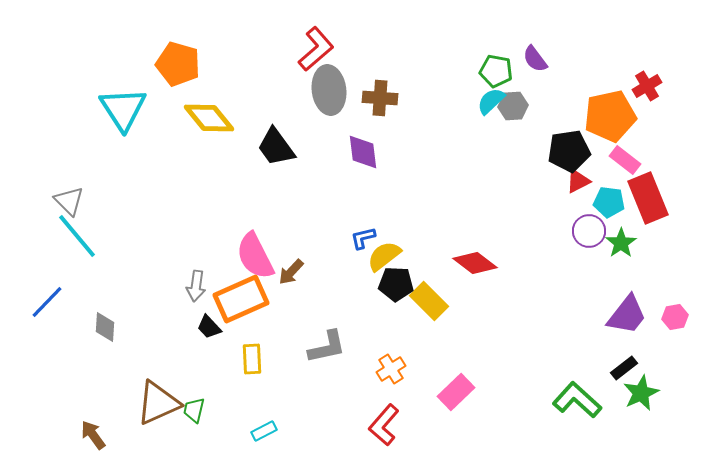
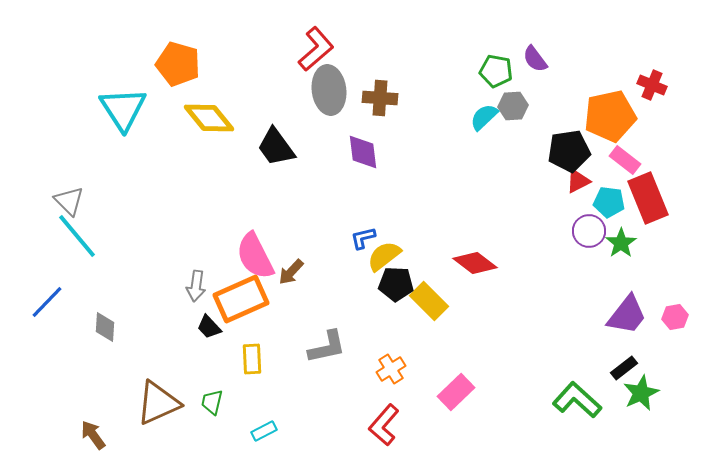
red cross at (647, 86): moved 5 px right, 1 px up; rotated 36 degrees counterclockwise
cyan semicircle at (491, 101): moved 7 px left, 16 px down
green trapezoid at (194, 410): moved 18 px right, 8 px up
